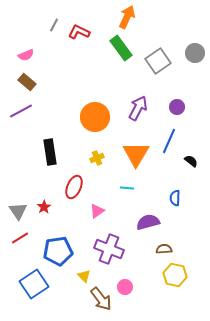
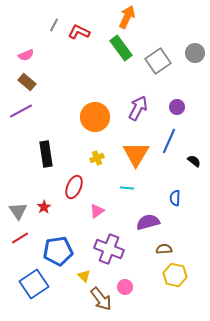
black rectangle: moved 4 px left, 2 px down
black semicircle: moved 3 px right
